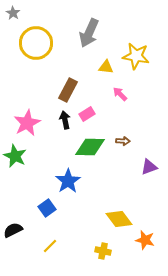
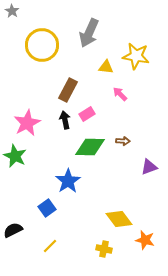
gray star: moved 1 px left, 2 px up
yellow circle: moved 6 px right, 2 px down
yellow cross: moved 1 px right, 2 px up
